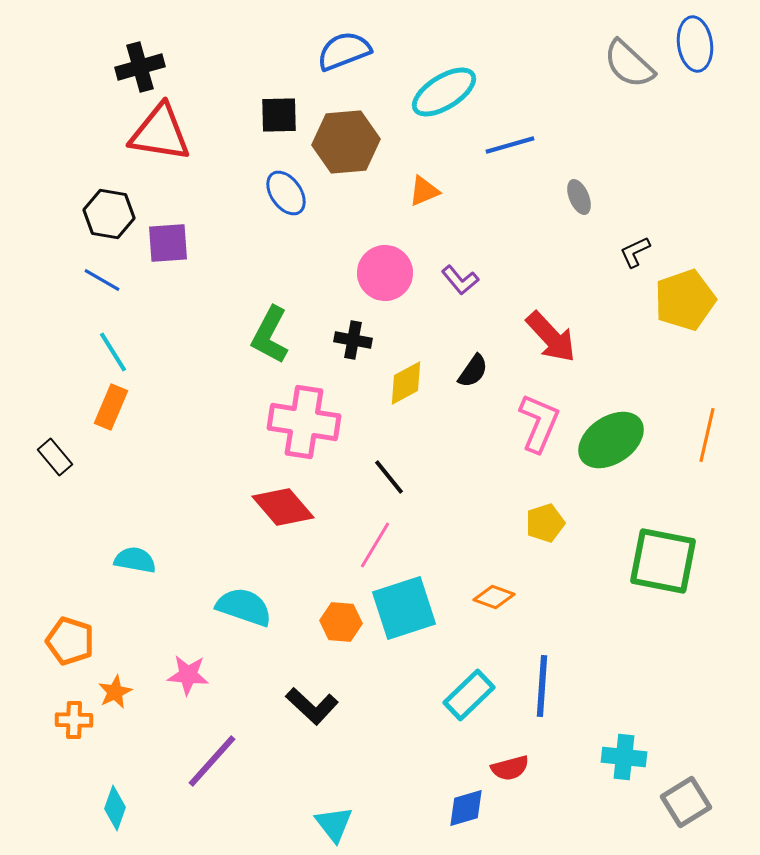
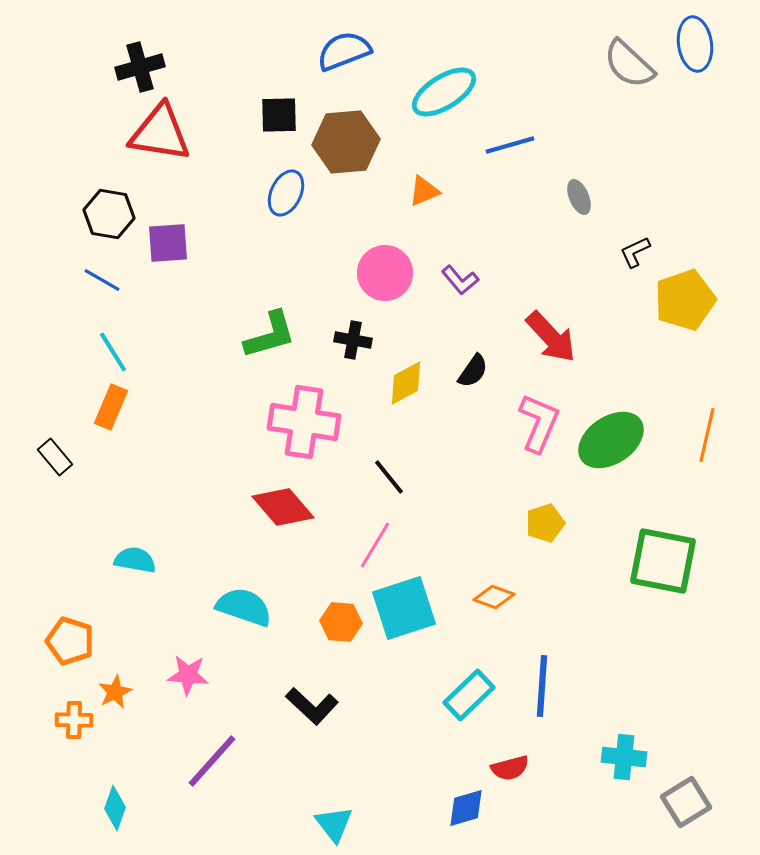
blue ellipse at (286, 193): rotated 60 degrees clockwise
green L-shape at (270, 335): rotated 134 degrees counterclockwise
